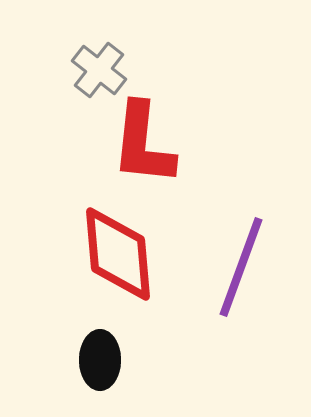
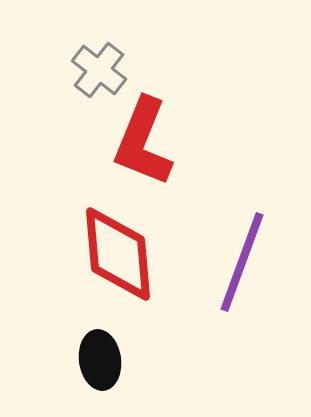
red L-shape: moved 2 px up; rotated 16 degrees clockwise
purple line: moved 1 px right, 5 px up
black ellipse: rotated 8 degrees counterclockwise
